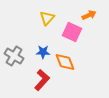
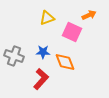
yellow triangle: rotated 28 degrees clockwise
gray cross: rotated 12 degrees counterclockwise
red L-shape: moved 1 px left, 1 px up
